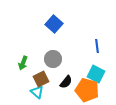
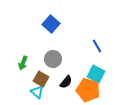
blue square: moved 3 px left
blue line: rotated 24 degrees counterclockwise
brown square: rotated 35 degrees counterclockwise
orange pentagon: moved 1 px right
